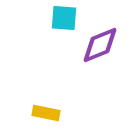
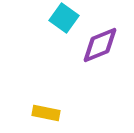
cyan square: rotated 32 degrees clockwise
